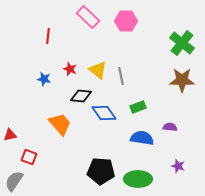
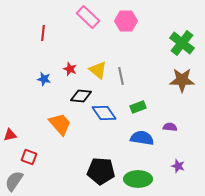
red line: moved 5 px left, 3 px up
